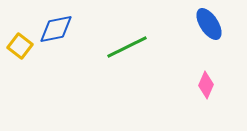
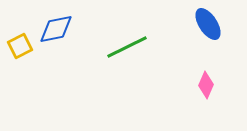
blue ellipse: moved 1 px left
yellow square: rotated 25 degrees clockwise
